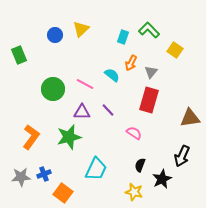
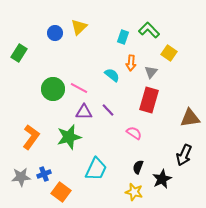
yellow triangle: moved 2 px left, 2 px up
blue circle: moved 2 px up
yellow square: moved 6 px left, 3 px down
green rectangle: moved 2 px up; rotated 54 degrees clockwise
orange arrow: rotated 21 degrees counterclockwise
pink line: moved 6 px left, 4 px down
purple triangle: moved 2 px right
black arrow: moved 2 px right, 1 px up
black semicircle: moved 2 px left, 2 px down
orange square: moved 2 px left, 1 px up
